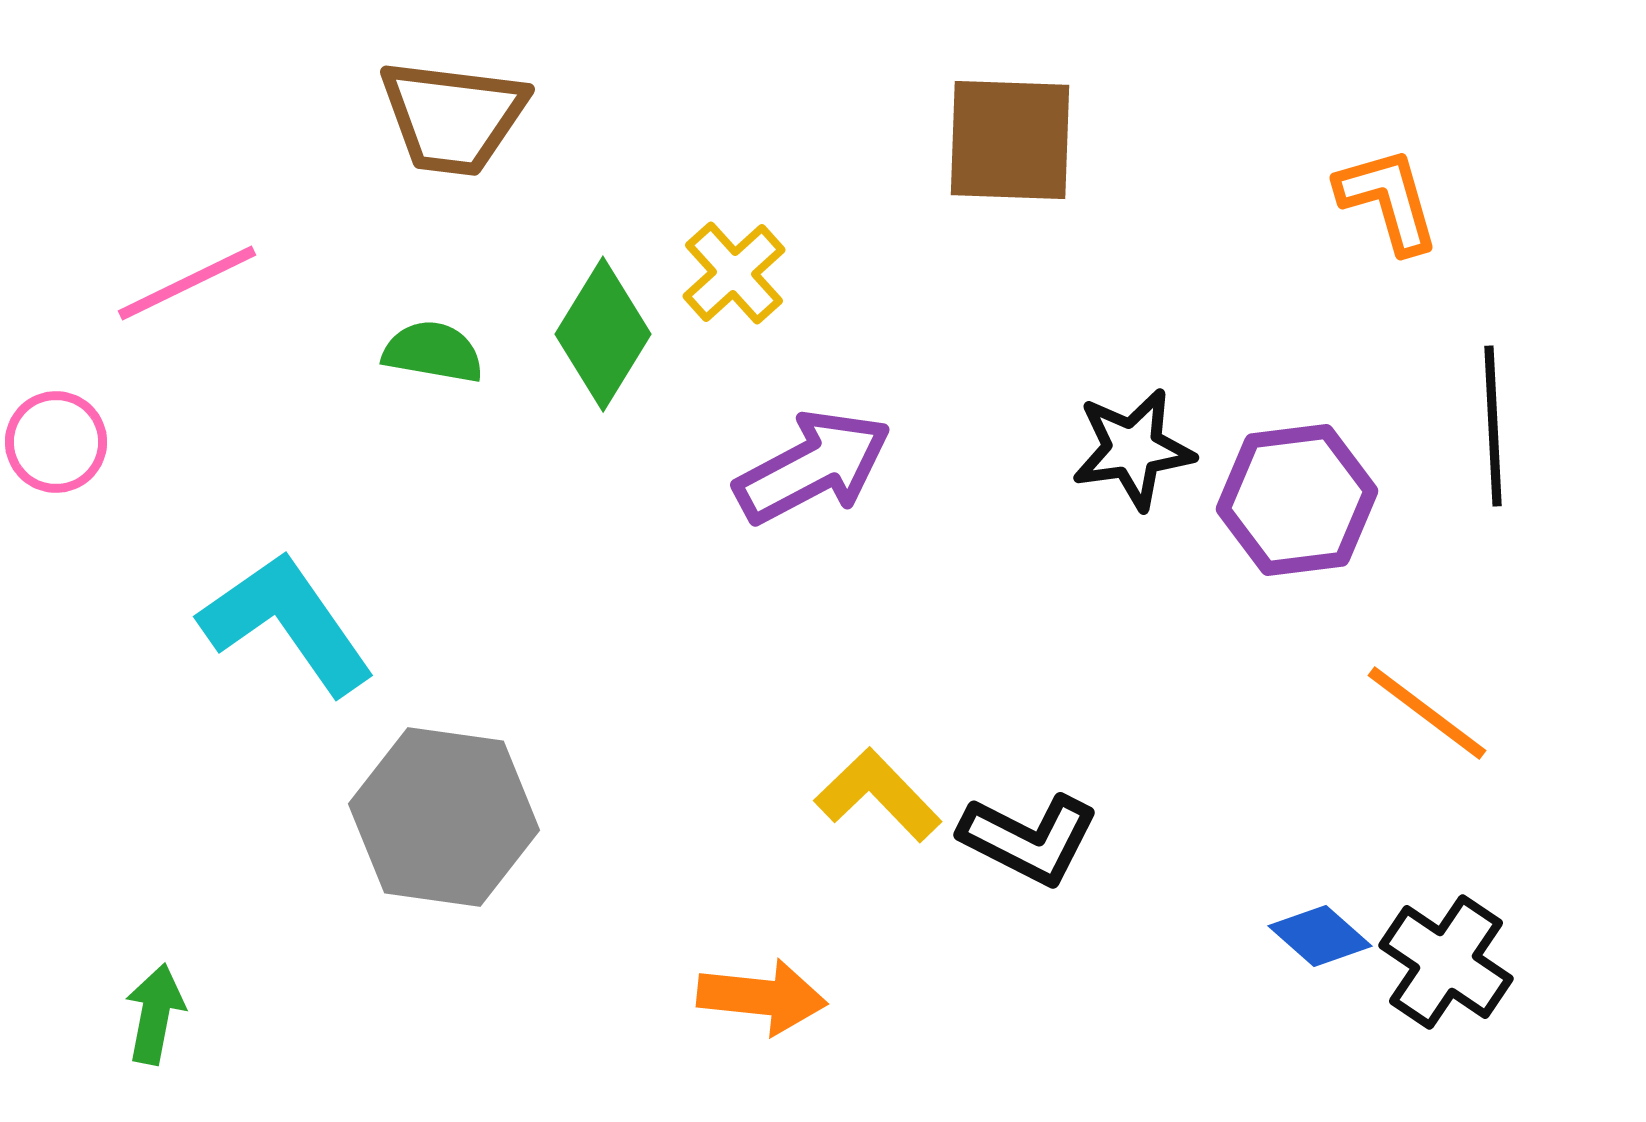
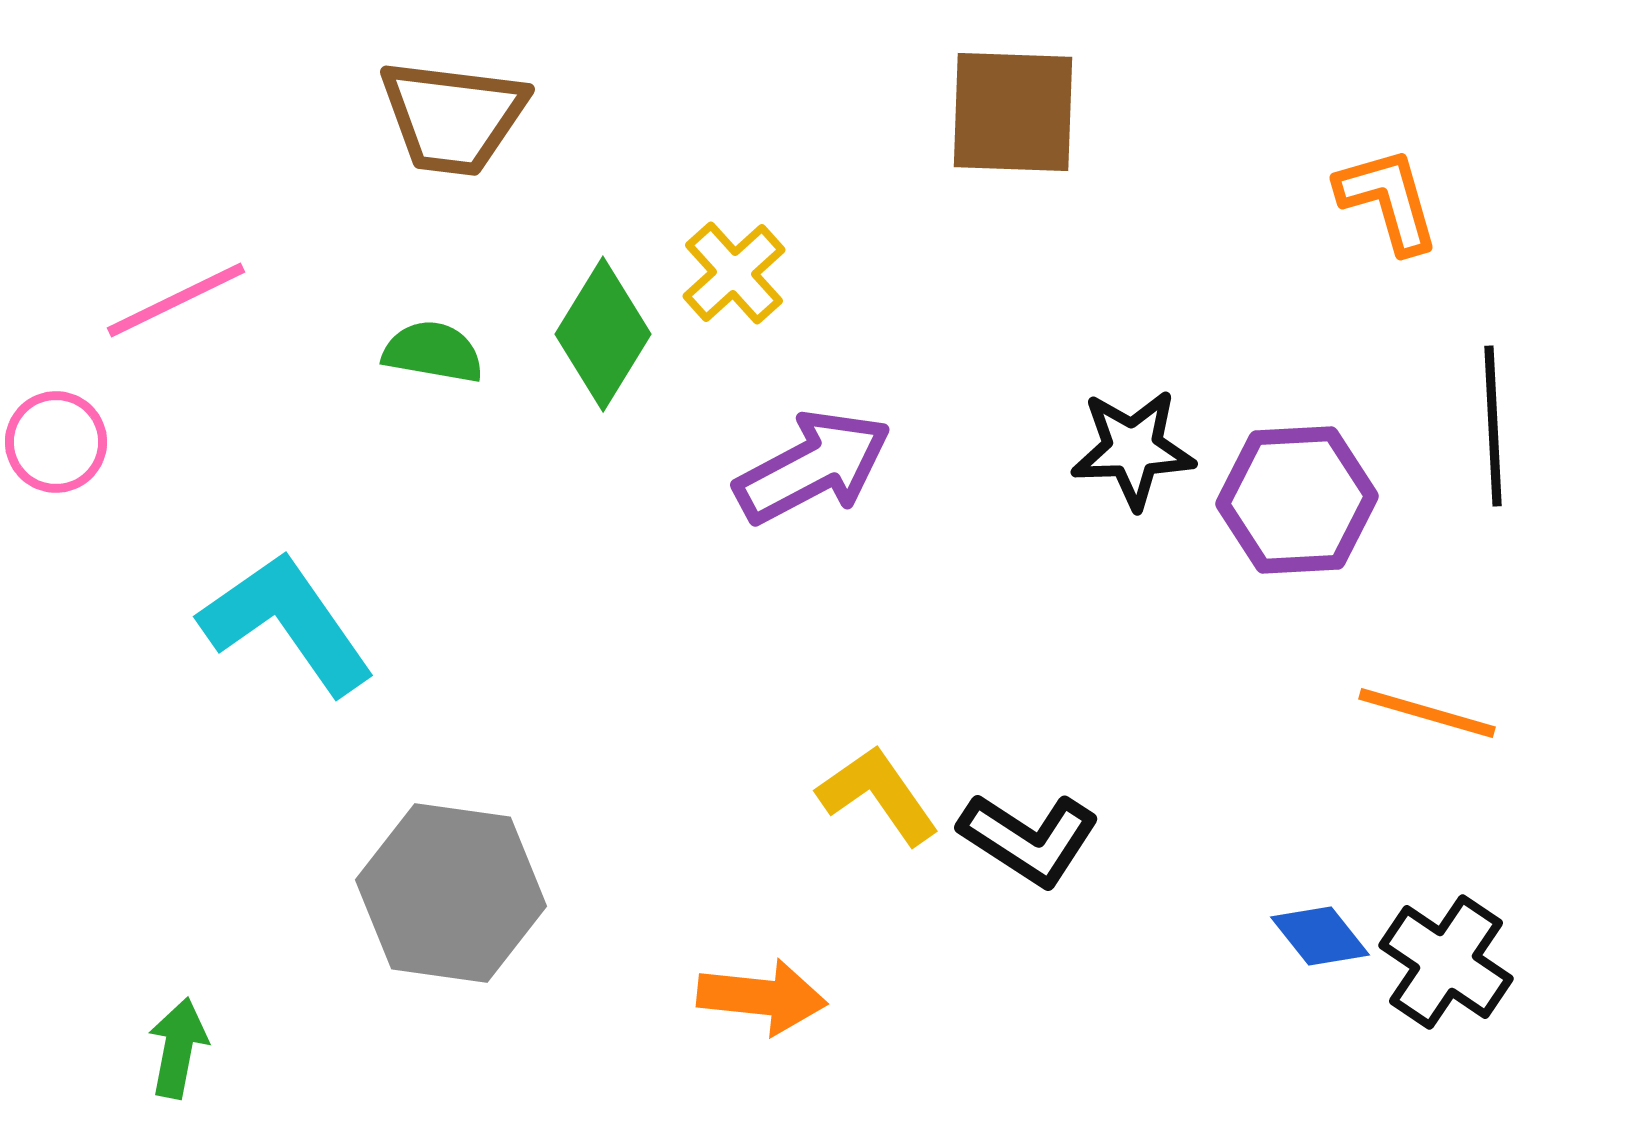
brown square: moved 3 px right, 28 px up
pink line: moved 11 px left, 17 px down
black star: rotated 6 degrees clockwise
purple hexagon: rotated 4 degrees clockwise
orange line: rotated 21 degrees counterclockwise
yellow L-shape: rotated 9 degrees clockwise
gray hexagon: moved 7 px right, 76 px down
black L-shape: rotated 6 degrees clockwise
blue diamond: rotated 10 degrees clockwise
green arrow: moved 23 px right, 34 px down
